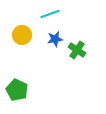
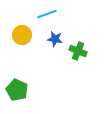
cyan line: moved 3 px left
blue star: rotated 21 degrees clockwise
green cross: moved 1 px right, 1 px down; rotated 12 degrees counterclockwise
